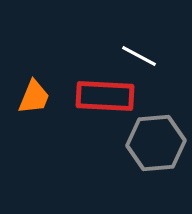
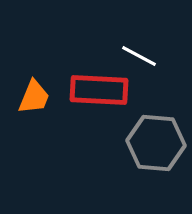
red rectangle: moved 6 px left, 6 px up
gray hexagon: rotated 10 degrees clockwise
